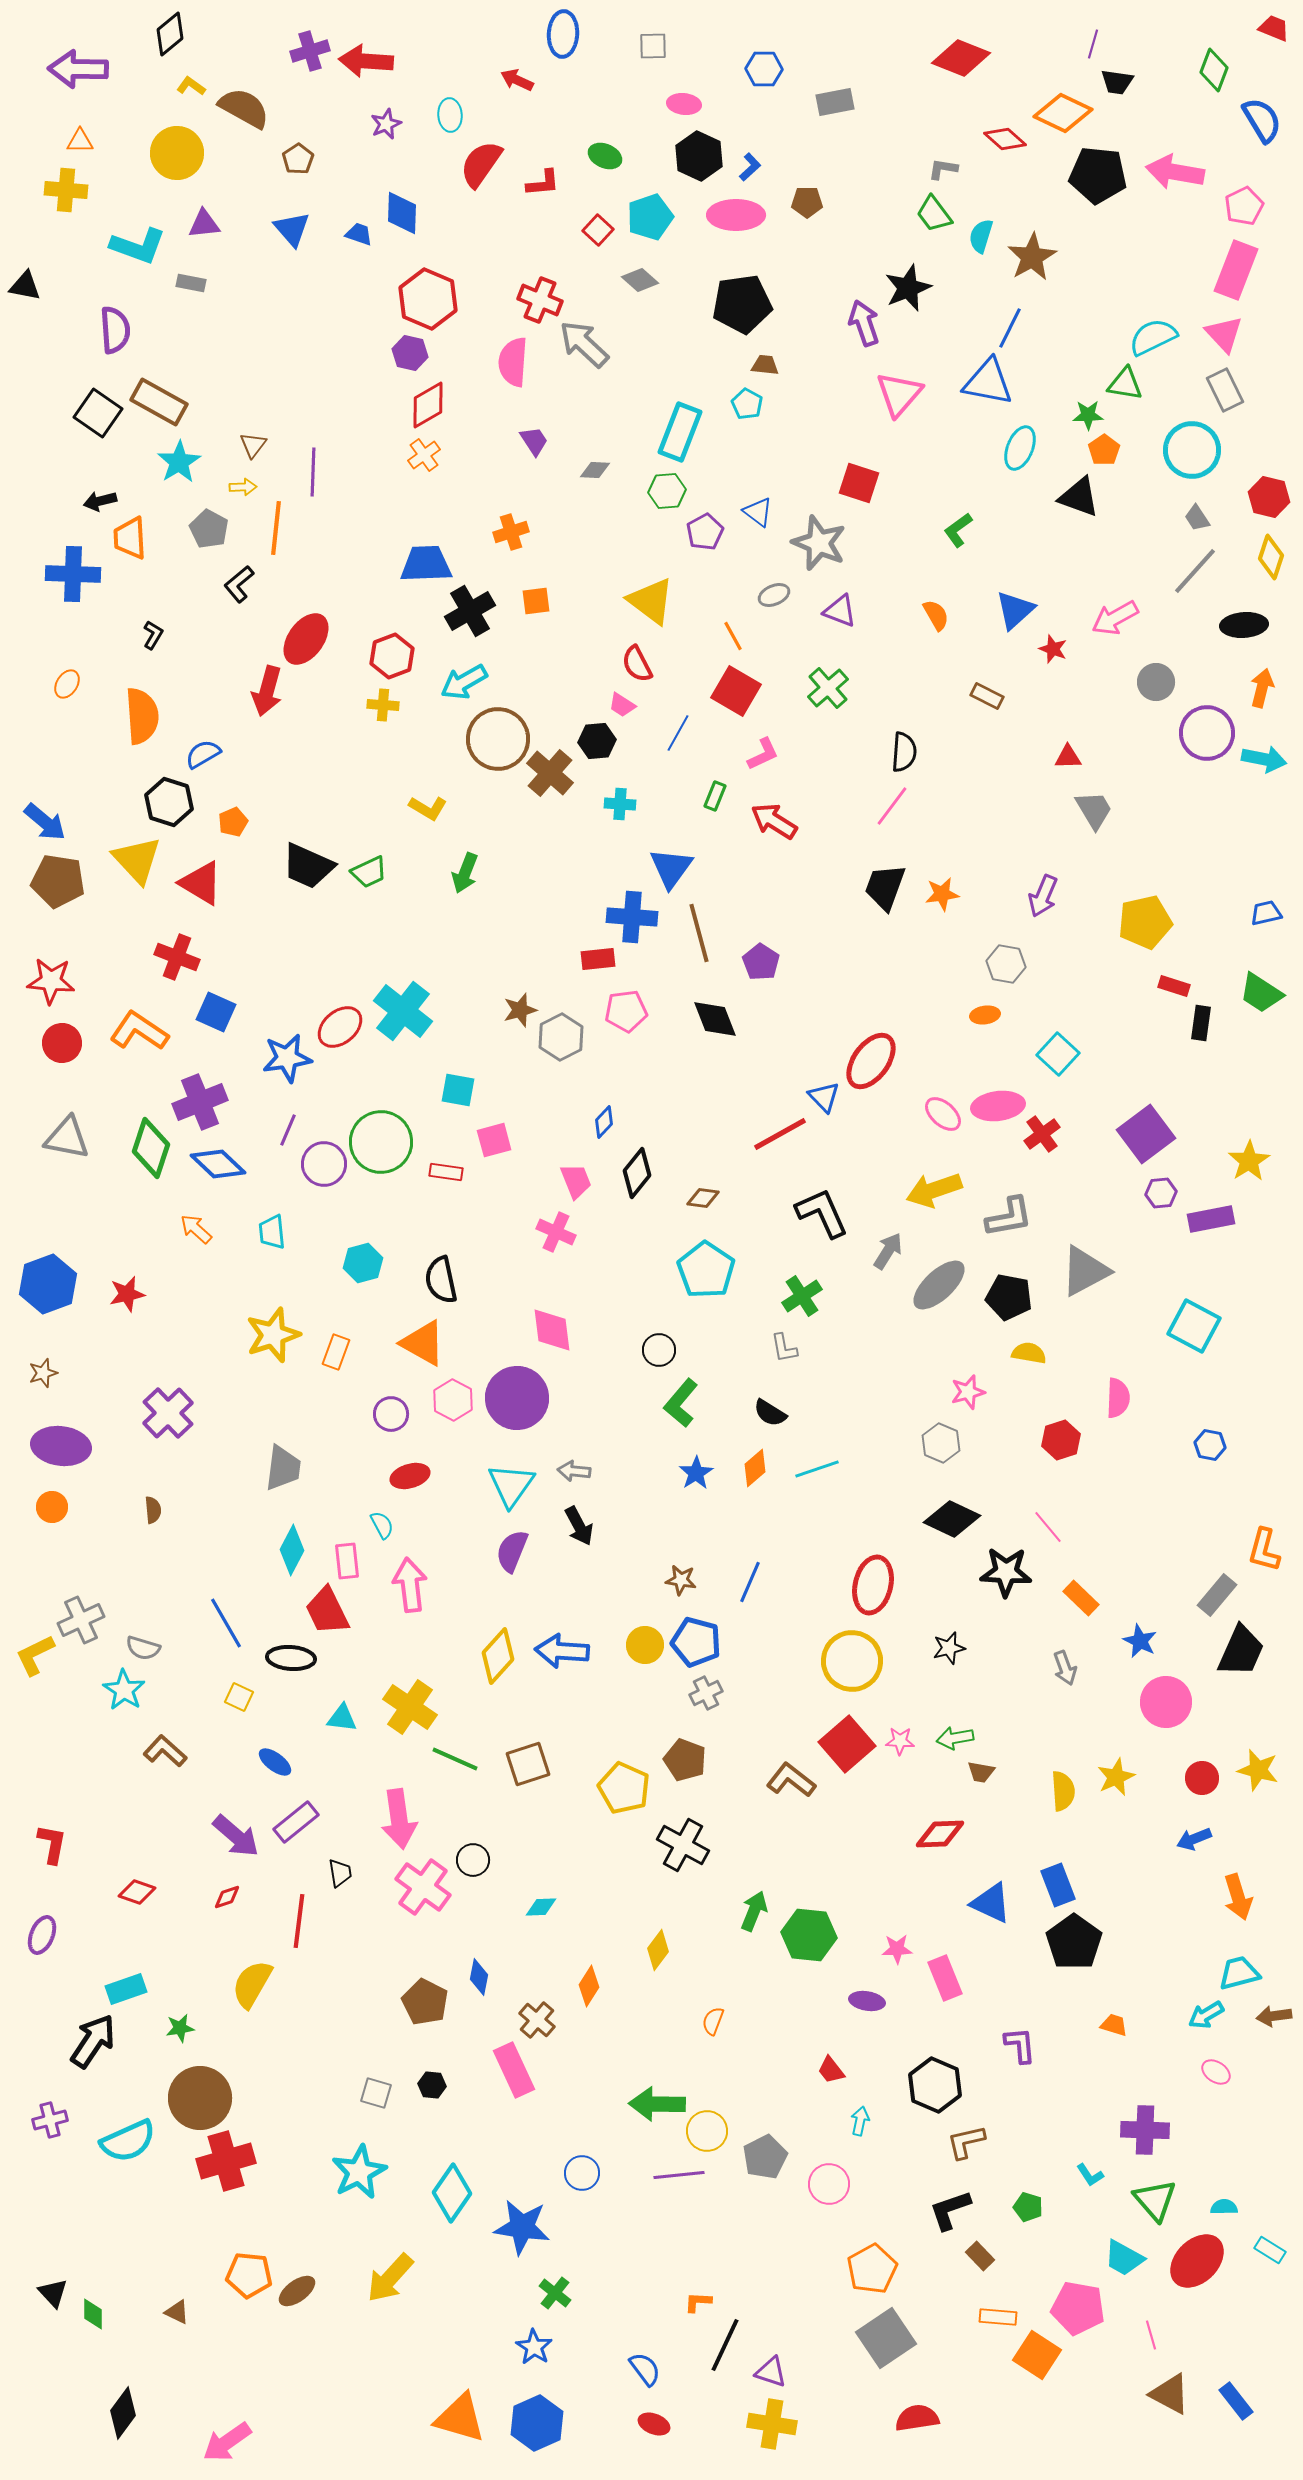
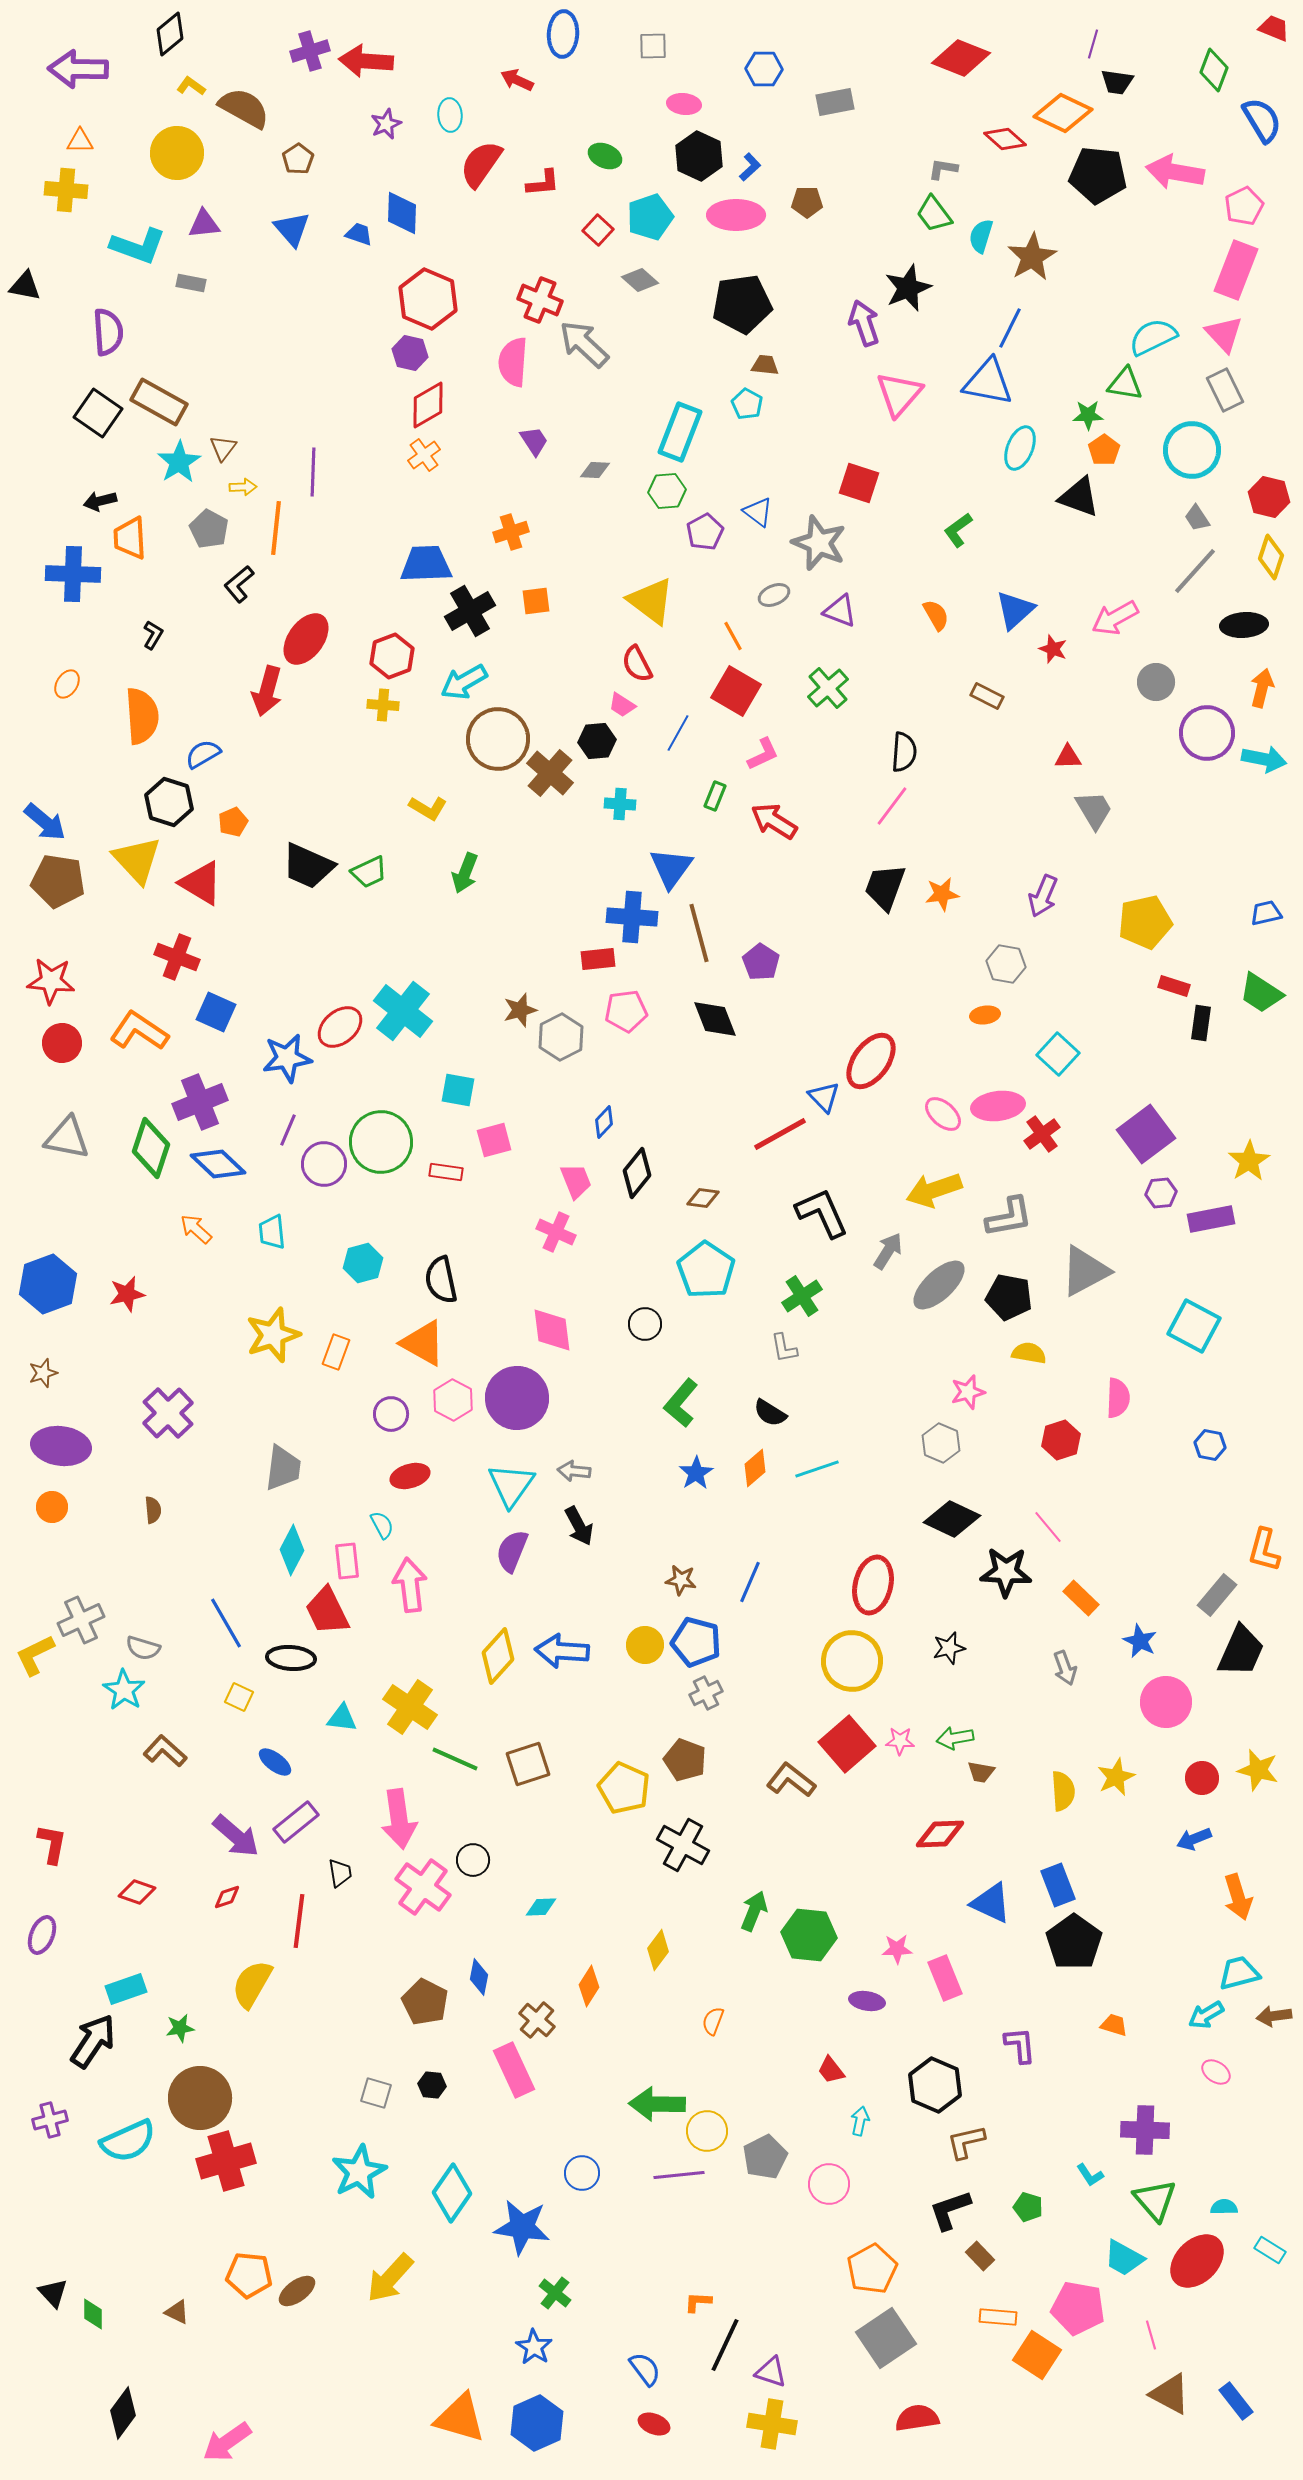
purple semicircle at (115, 330): moved 7 px left, 2 px down
brown triangle at (253, 445): moved 30 px left, 3 px down
black circle at (659, 1350): moved 14 px left, 26 px up
